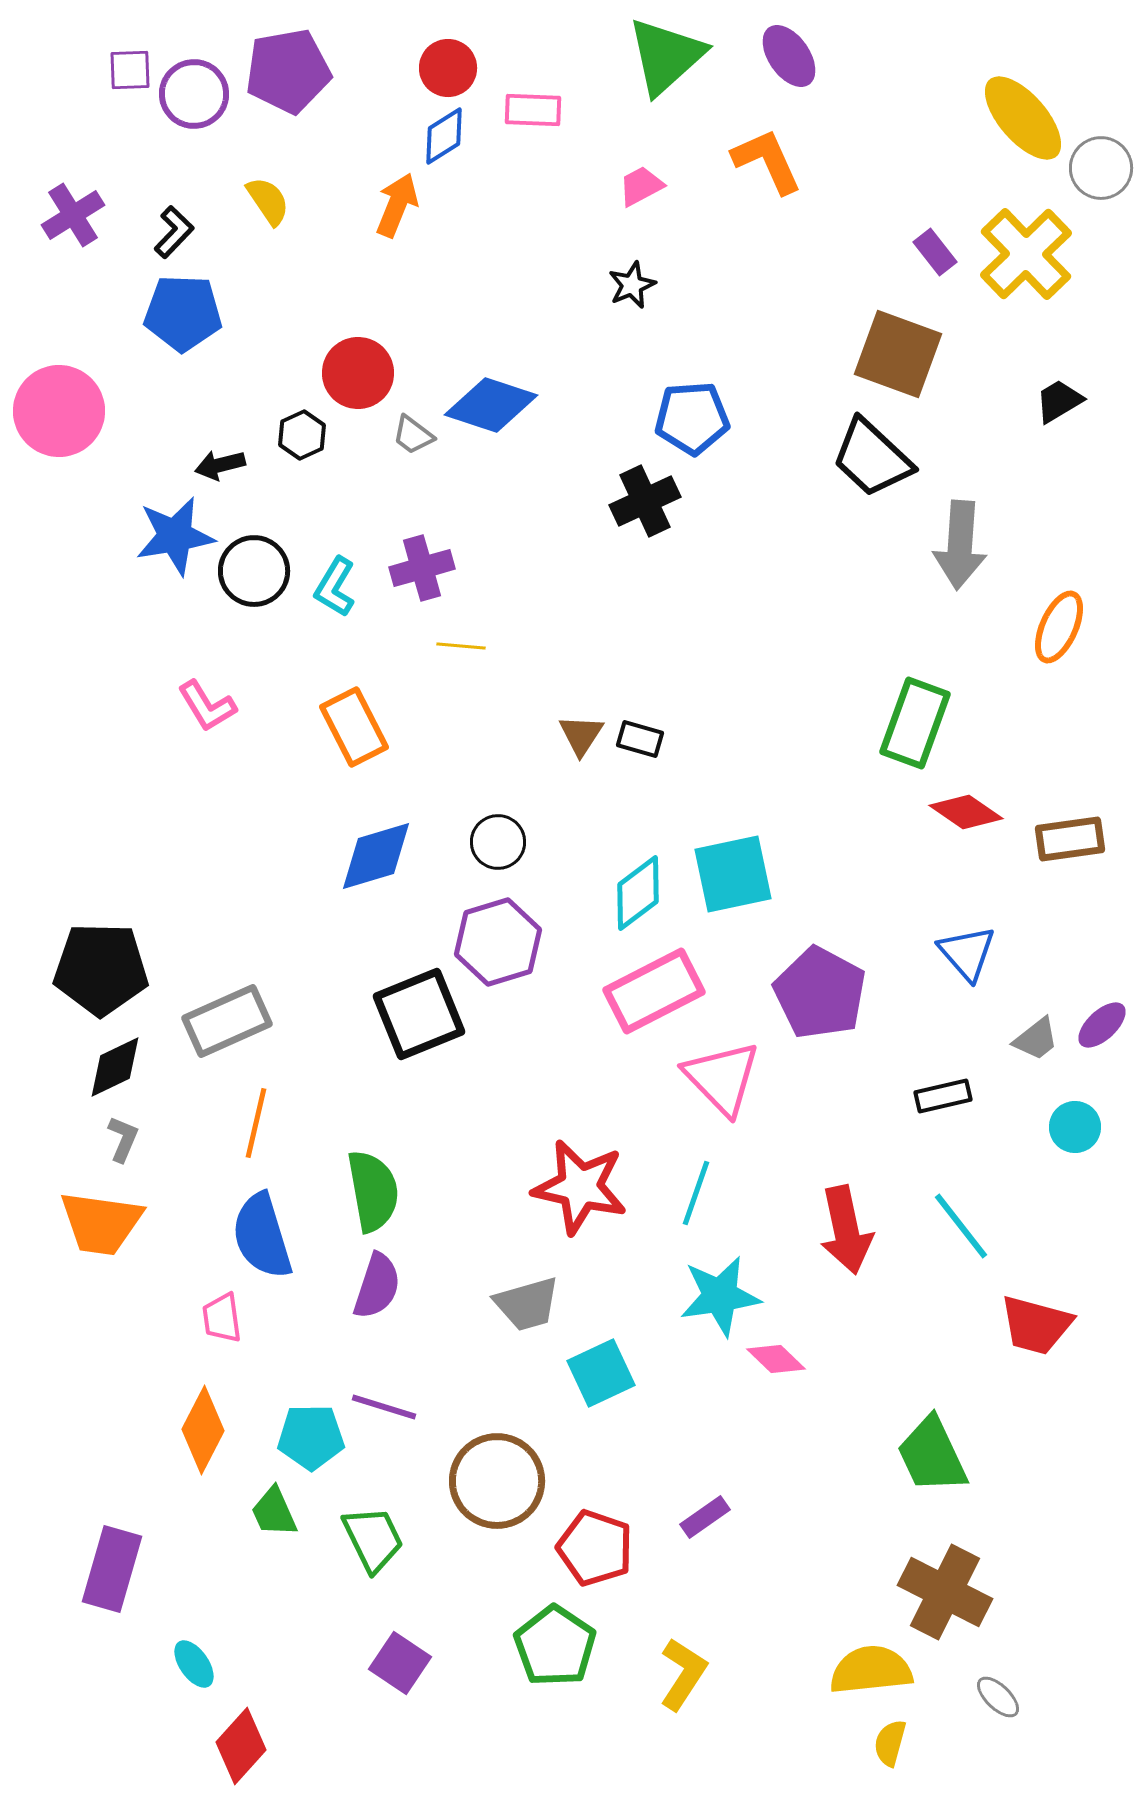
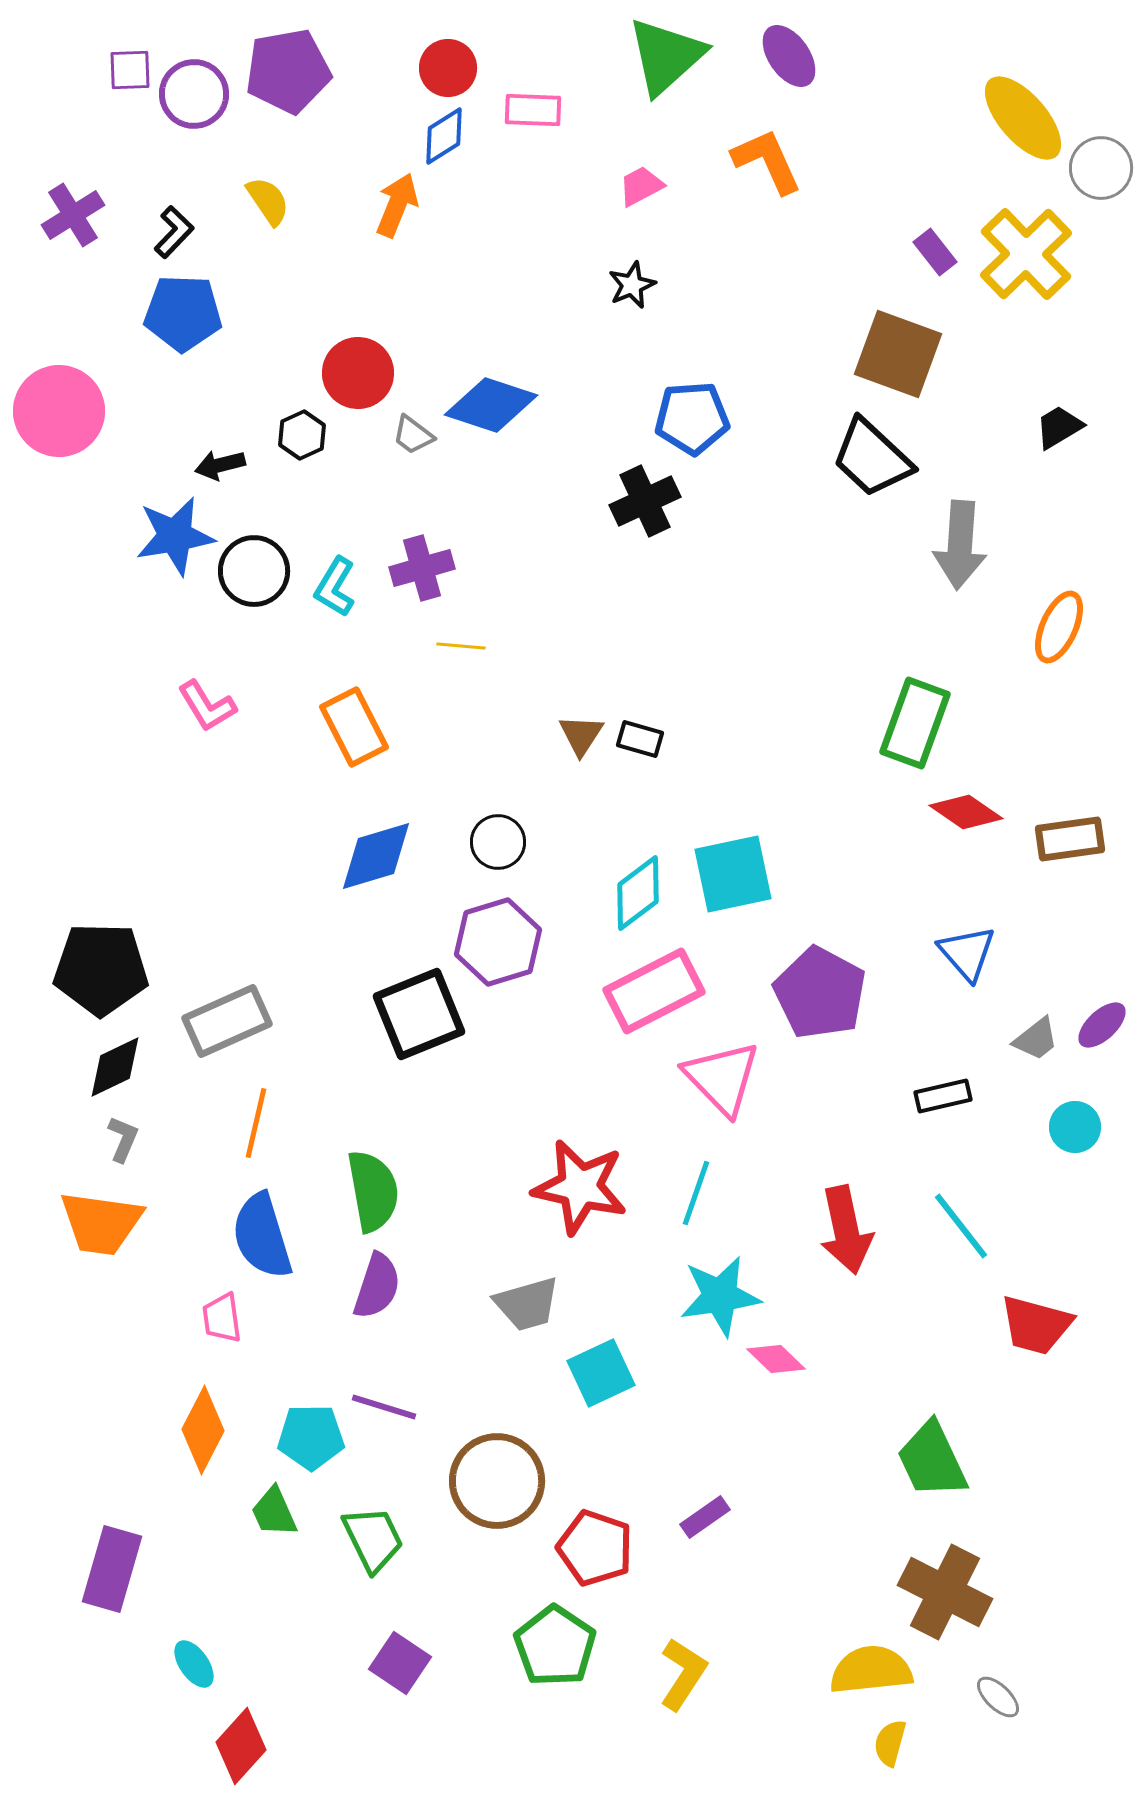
black trapezoid at (1059, 401): moved 26 px down
green trapezoid at (932, 1455): moved 5 px down
